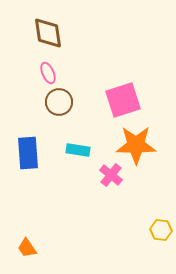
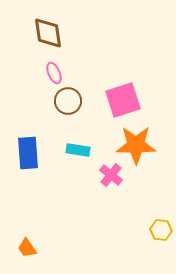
pink ellipse: moved 6 px right
brown circle: moved 9 px right, 1 px up
